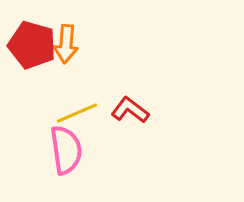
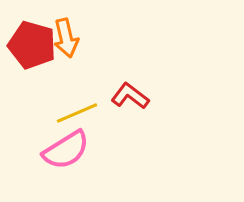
orange arrow: moved 6 px up; rotated 18 degrees counterclockwise
red L-shape: moved 14 px up
pink semicircle: rotated 66 degrees clockwise
